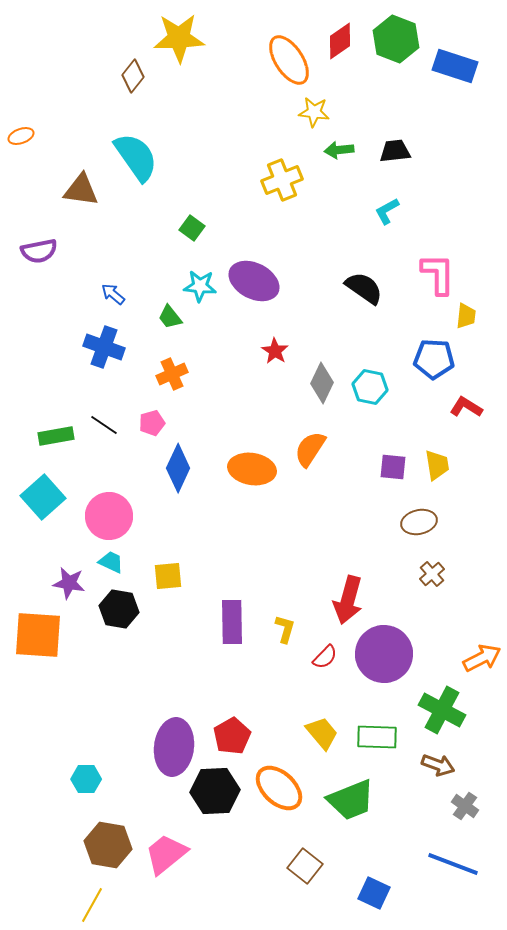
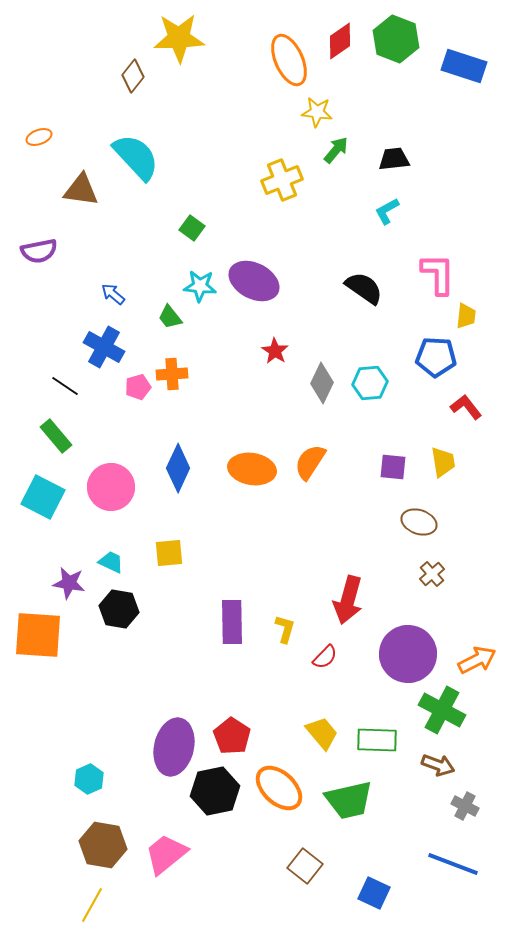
orange ellipse at (289, 60): rotated 9 degrees clockwise
blue rectangle at (455, 66): moved 9 px right
yellow star at (314, 112): moved 3 px right
orange ellipse at (21, 136): moved 18 px right, 1 px down
green arrow at (339, 150): moved 3 px left; rotated 136 degrees clockwise
black trapezoid at (395, 151): moved 1 px left, 8 px down
cyan semicircle at (136, 157): rotated 8 degrees counterclockwise
blue cross at (104, 347): rotated 9 degrees clockwise
blue pentagon at (434, 359): moved 2 px right, 2 px up
orange cross at (172, 374): rotated 20 degrees clockwise
cyan hexagon at (370, 387): moved 4 px up; rotated 16 degrees counterclockwise
red L-shape at (466, 407): rotated 20 degrees clockwise
pink pentagon at (152, 423): moved 14 px left, 36 px up
black line at (104, 425): moved 39 px left, 39 px up
green rectangle at (56, 436): rotated 60 degrees clockwise
orange semicircle at (310, 449): moved 13 px down
yellow trapezoid at (437, 465): moved 6 px right, 3 px up
cyan square at (43, 497): rotated 21 degrees counterclockwise
pink circle at (109, 516): moved 2 px right, 29 px up
brown ellipse at (419, 522): rotated 32 degrees clockwise
yellow square at (168, 576): moved 1 px right, 23 px up
purple circle at (384, 654): moved 24 px right
orange arrow at (482, 658): moved 5 px left, 2 px down
red pentagon at (232, 736): rotated 9 degrees counterclockwise
green rectangle at (377, 737): moved 3 px down
purple ellipse at (174, 747): rotated 6 degrees clockwise
cyan hexagon at (86, 779): moved 3 px right; rotated 24 degrees counterclockwise
black hexagon at (215, 791): rotated 9 degrees counterclockwise
green trapezoid at (351, 800): moved 2 px left; rotated 9 degrees clockwise
gray cross at (465, 806): rotated 8 degrees counterclockwise
brown hexagon at (108, 845): moved 5 px left
